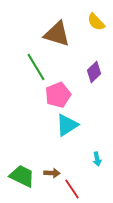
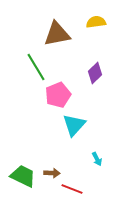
yellow semicircle: rotated 126 degrees clockwise
brown triangle: rotated 28 degrees counterclockwise
purple diamond: moved 1 px right, 1 px down
cyan triangle: moved 7 px right; rotated 15 degrees counterclockwise
cyan arrow: rotated 16 degrees counterclockwise
green trapezoid: moved 1 px right
red line: rotated 35 degrees counterclockwise
